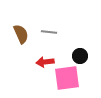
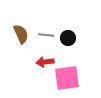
gray line: moved 3 px left, 3 px down
black circle: moved 12 px left, 18 px up
